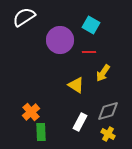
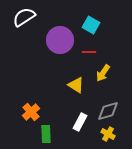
green rectangle: moved 5 px right, 2 px down
